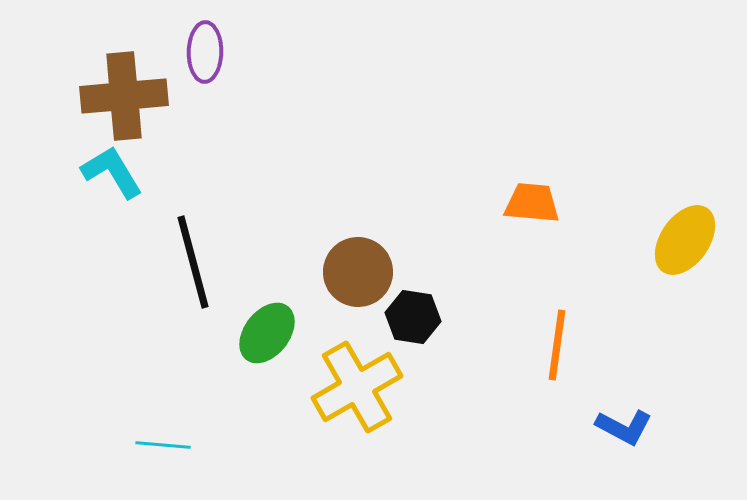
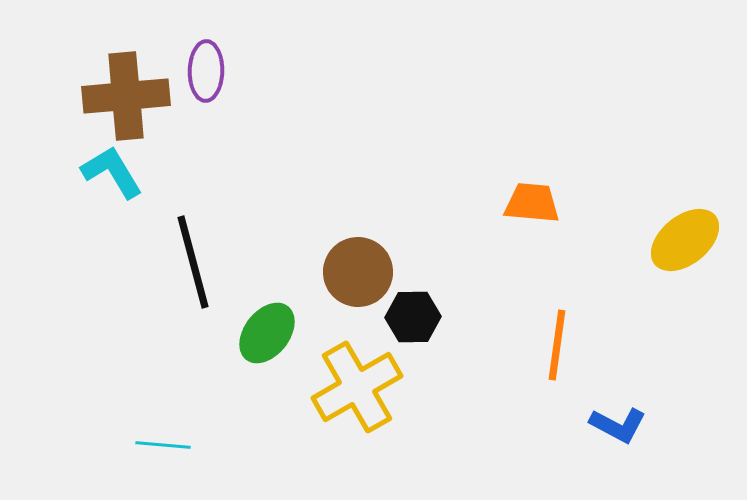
purple ellipse: moved 1 px right, 19 px down
brown cross: moved 2 px right
yellow ellipse: rotated 16 degrees clockwise
black hexagon: rotated 10 degrees counterclockwise
blue L-shape: moved 6 px left, 2 px up
